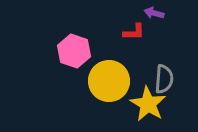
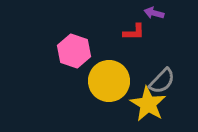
gray semicircle: moved 2 px left, 2 px down; rotated 40 degrees clockwise
